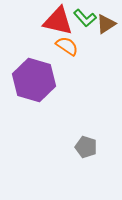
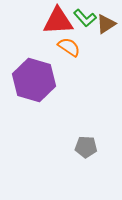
red triangle: rotated 16 degrees counterclockwise
orange semicircle: moved 2 px right, 1 px down
gray pentagon: rotated 15 degrees counterclockwise
